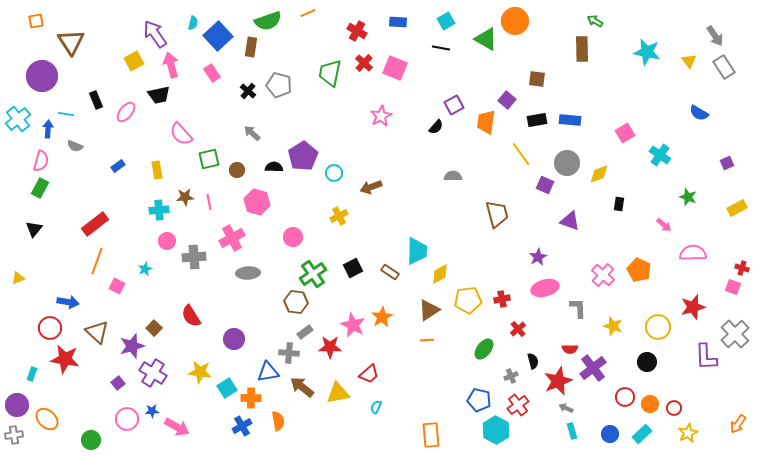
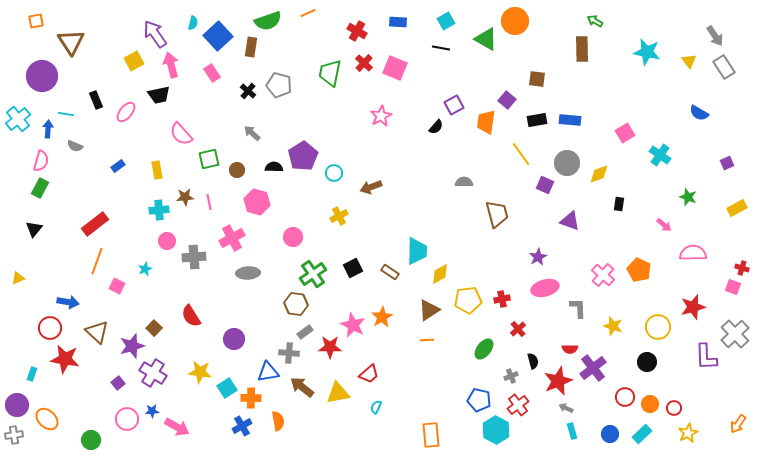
gray semicircle at (453, 176): moved 11 px right, 6 px down
brown hexagon at (296, 302): moved 2 px down
